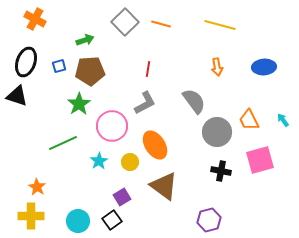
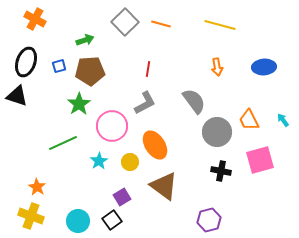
yellow cross: rotated 20 degrees clockwise
